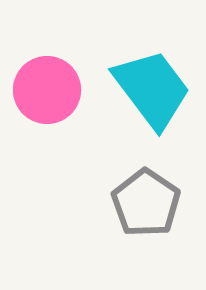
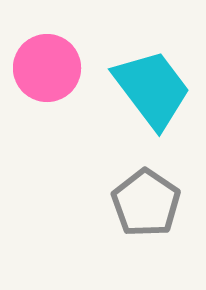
pink circle: moved 22 px up
